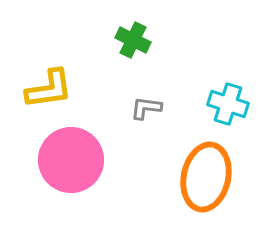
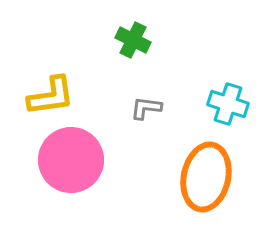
yellow L-shape: moved 2 px right, 7 px down
